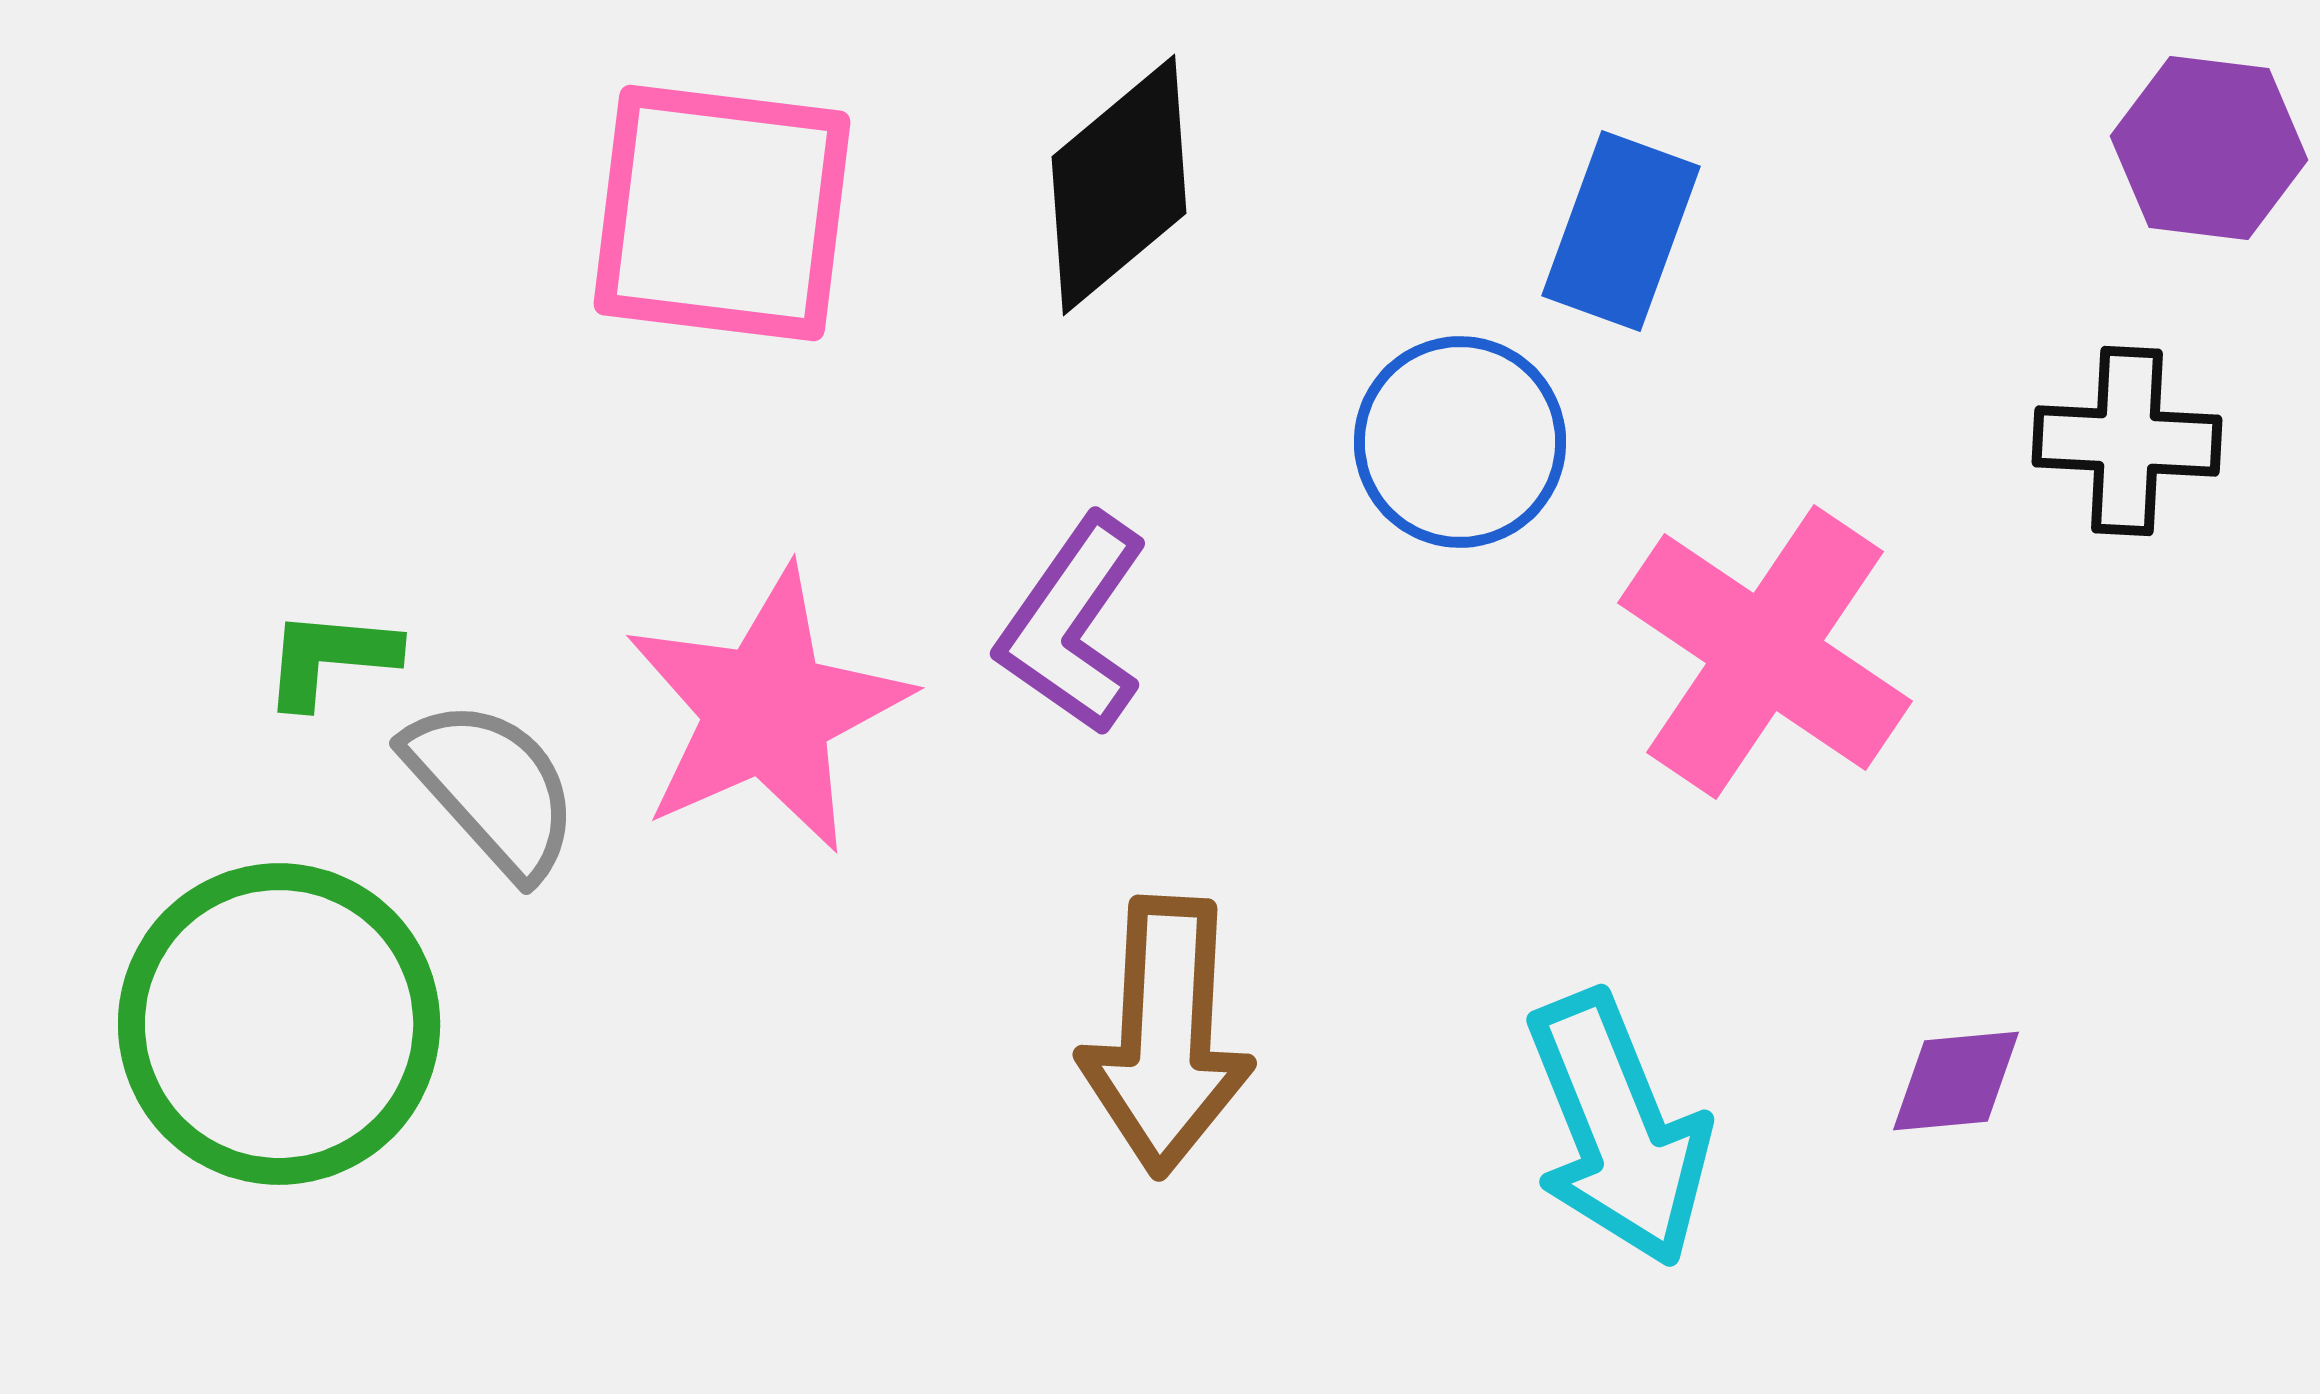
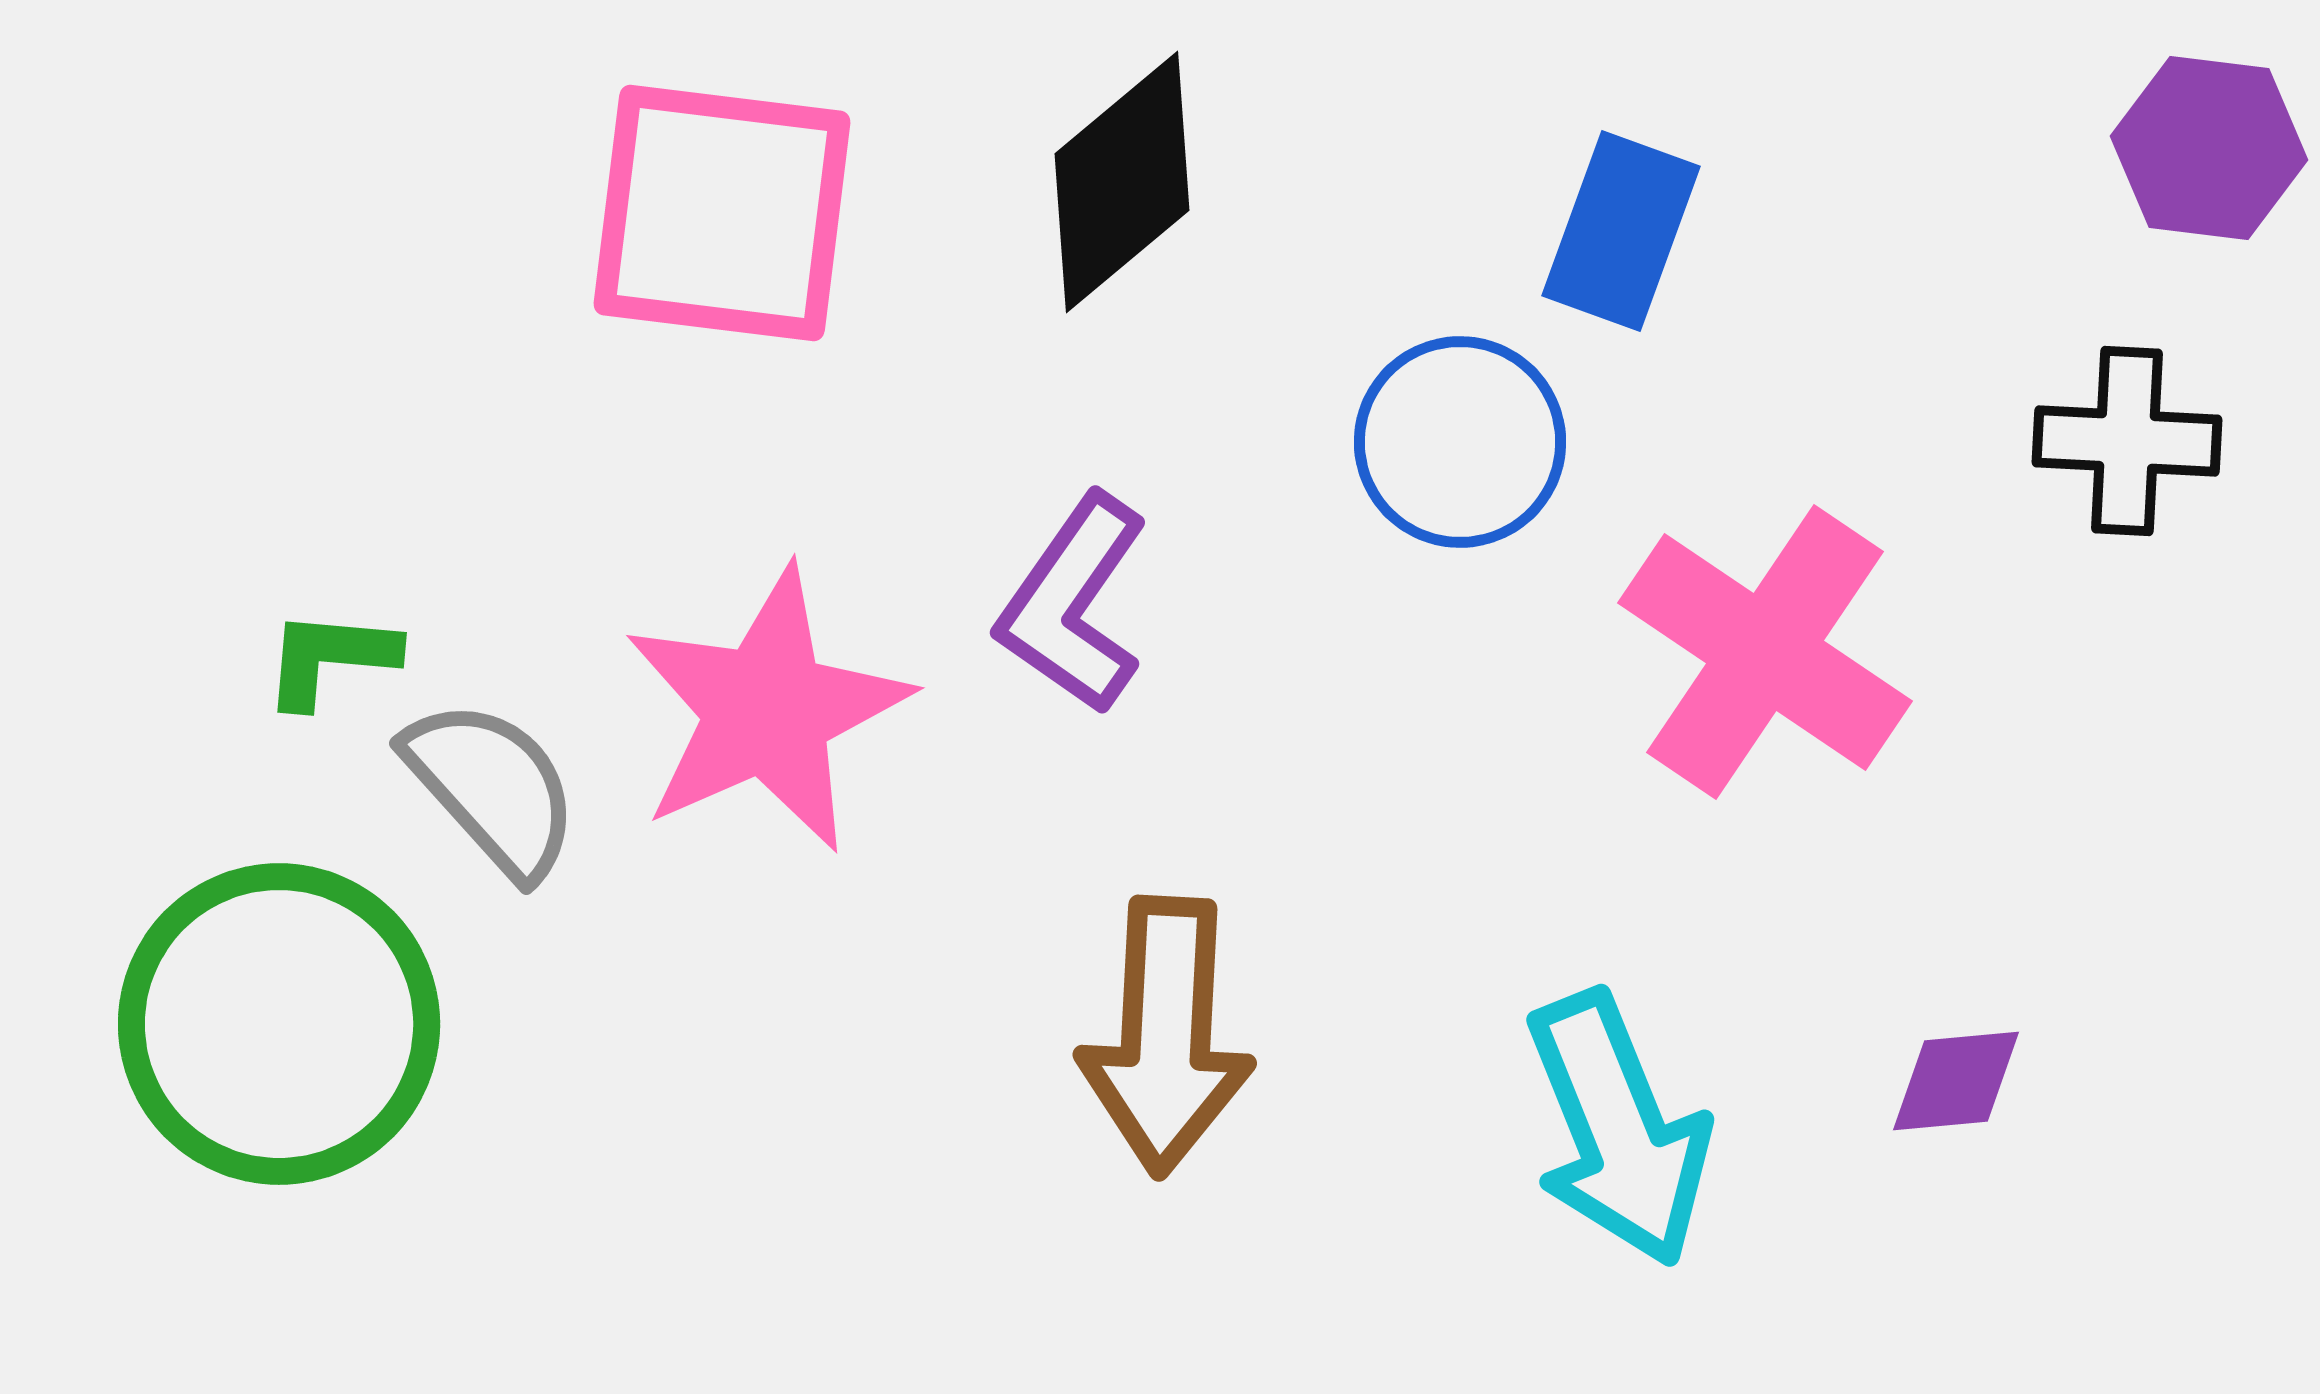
black diamond: moved 3 px right, 3 px up
purple L-shape: moved 21 px up
